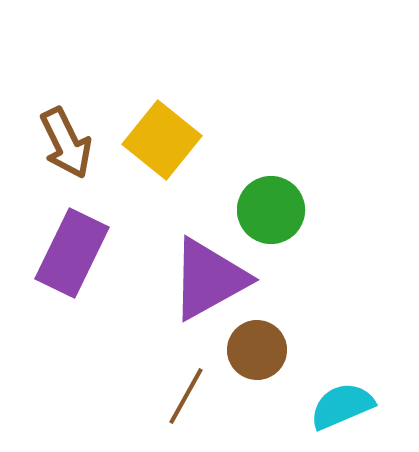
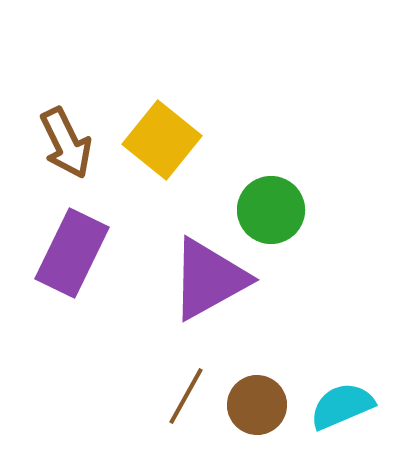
brown circle: moved 55 px down
